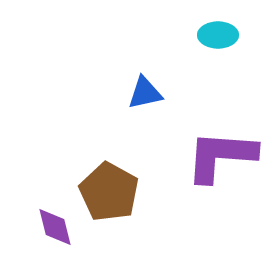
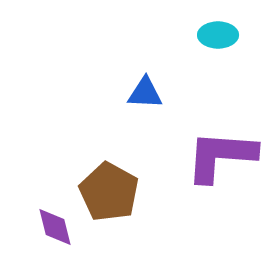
blue triangle: rotated 15 degrees clockwise
